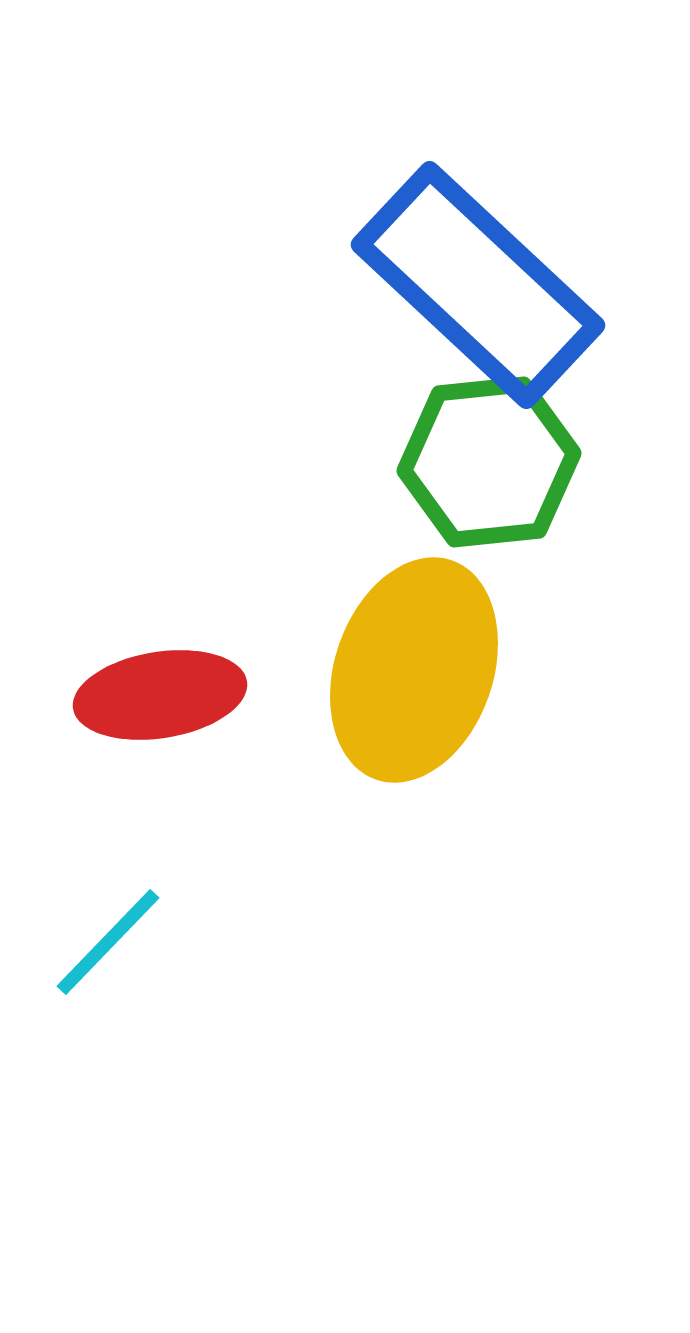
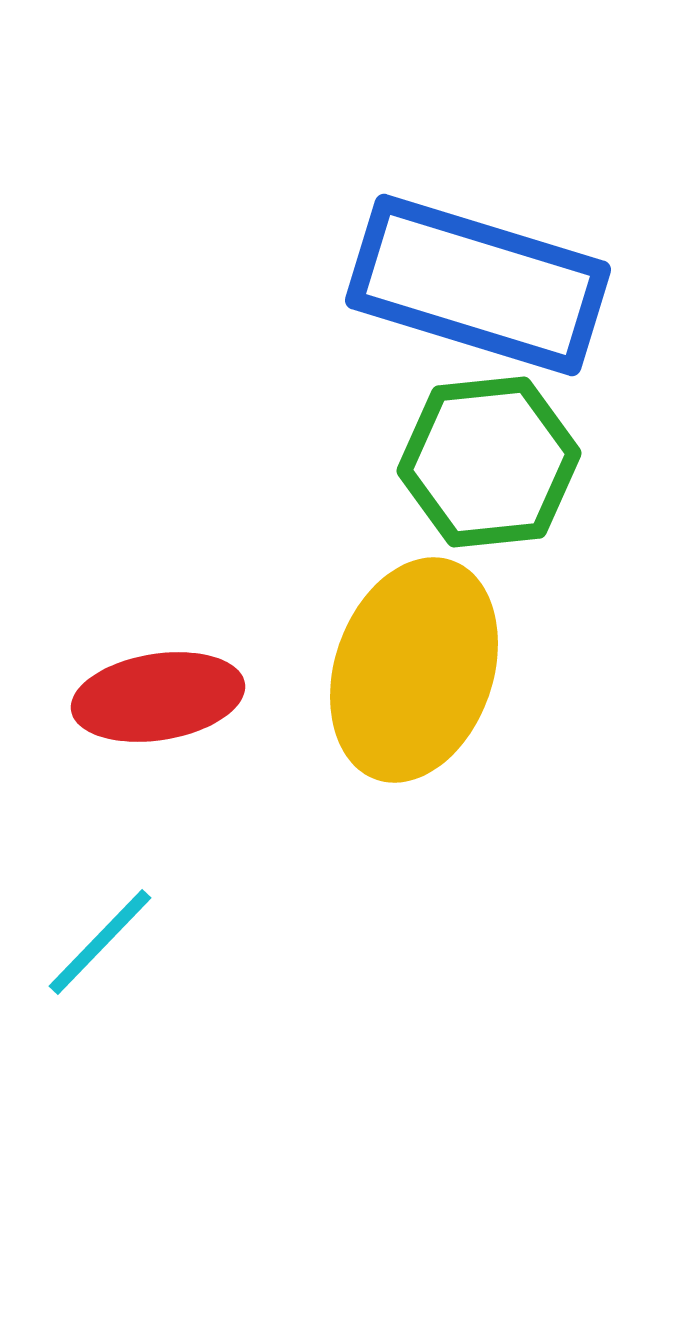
blue rectangle: rotated 26 degrees counterclockwise
red ellipse: moved 2 px left, 2 px down
cyan line: moved 8 px left
